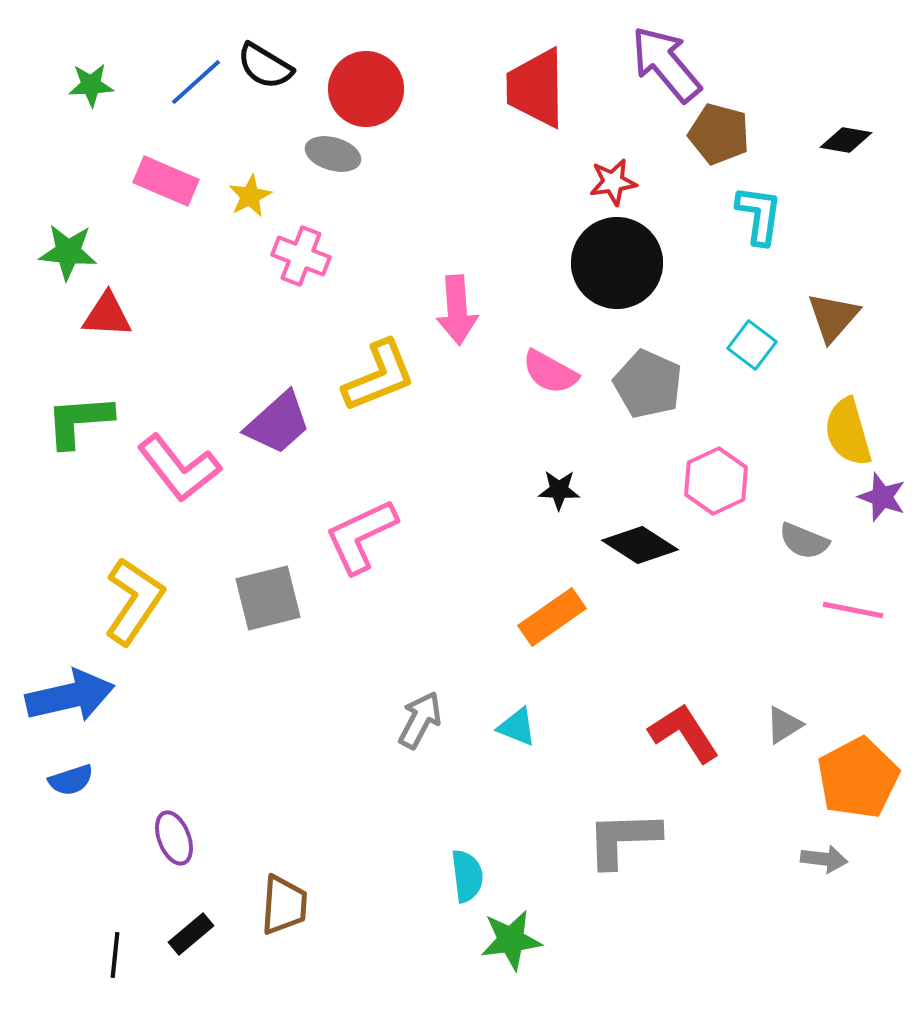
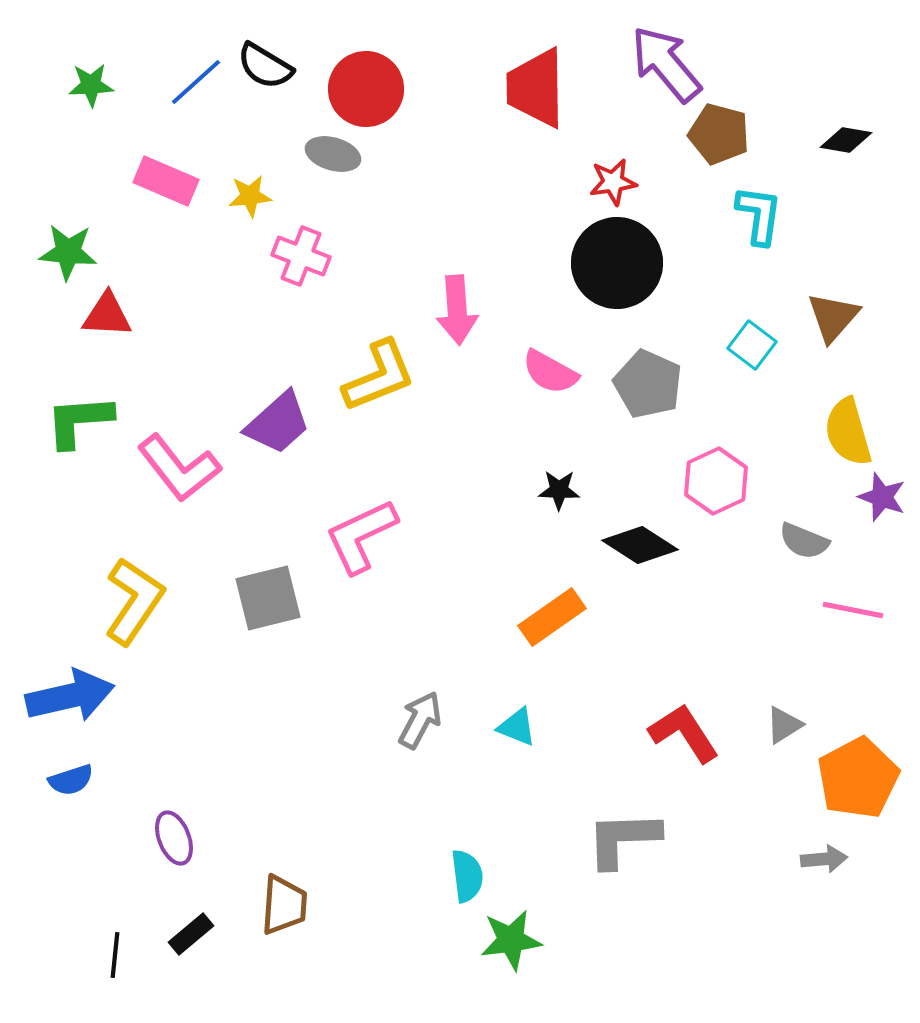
yellow star at (250, 196): rotated 21 degrees clockwise
gray arrow at (824, 859): rotated 12 degrees counterclockwise
